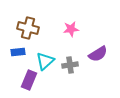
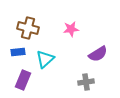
cyan triangle: moved 2 px up
gray cross: moved 16 px right, 17 px down
purple rectangle: moved 6 px left
